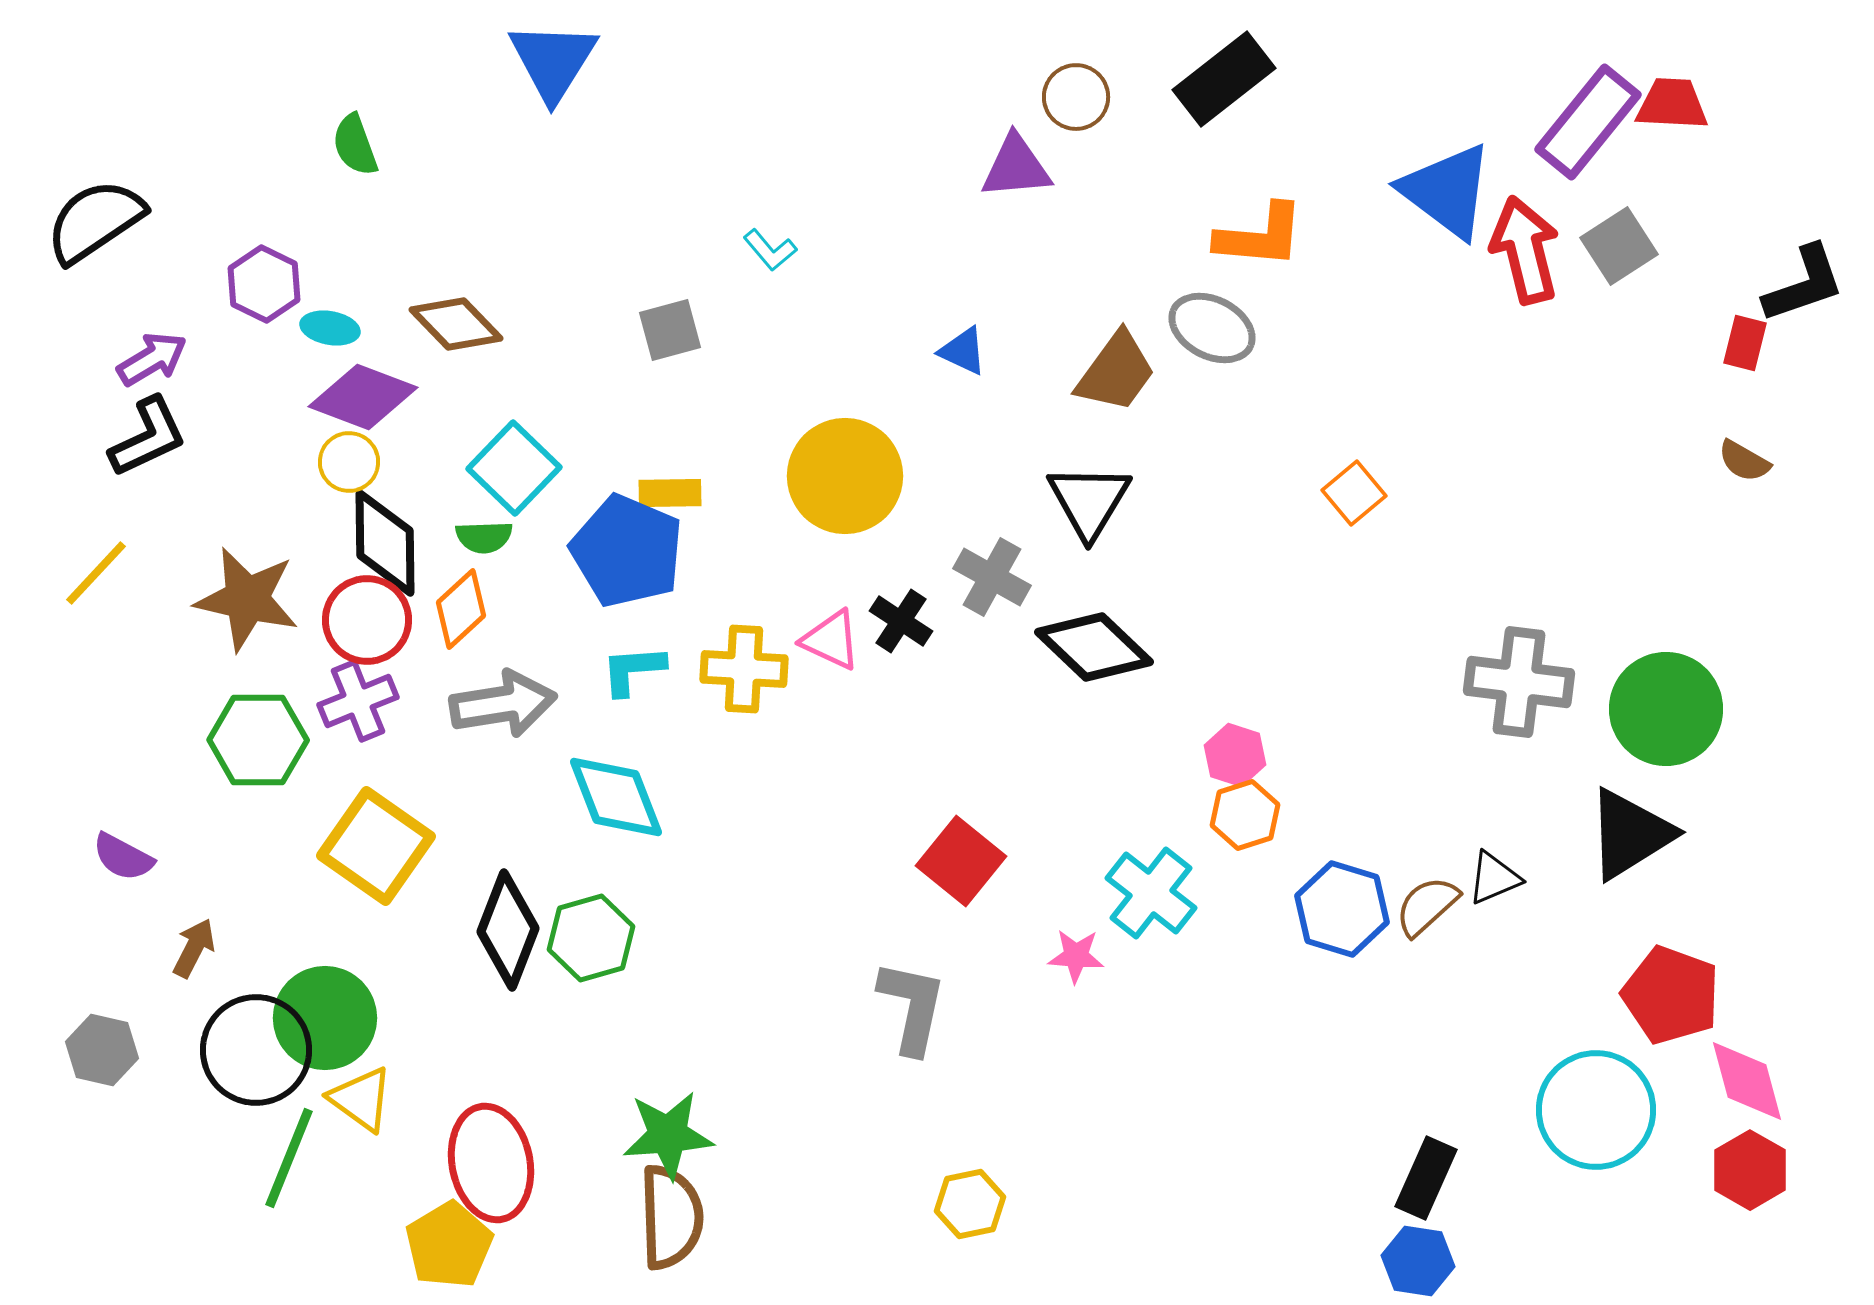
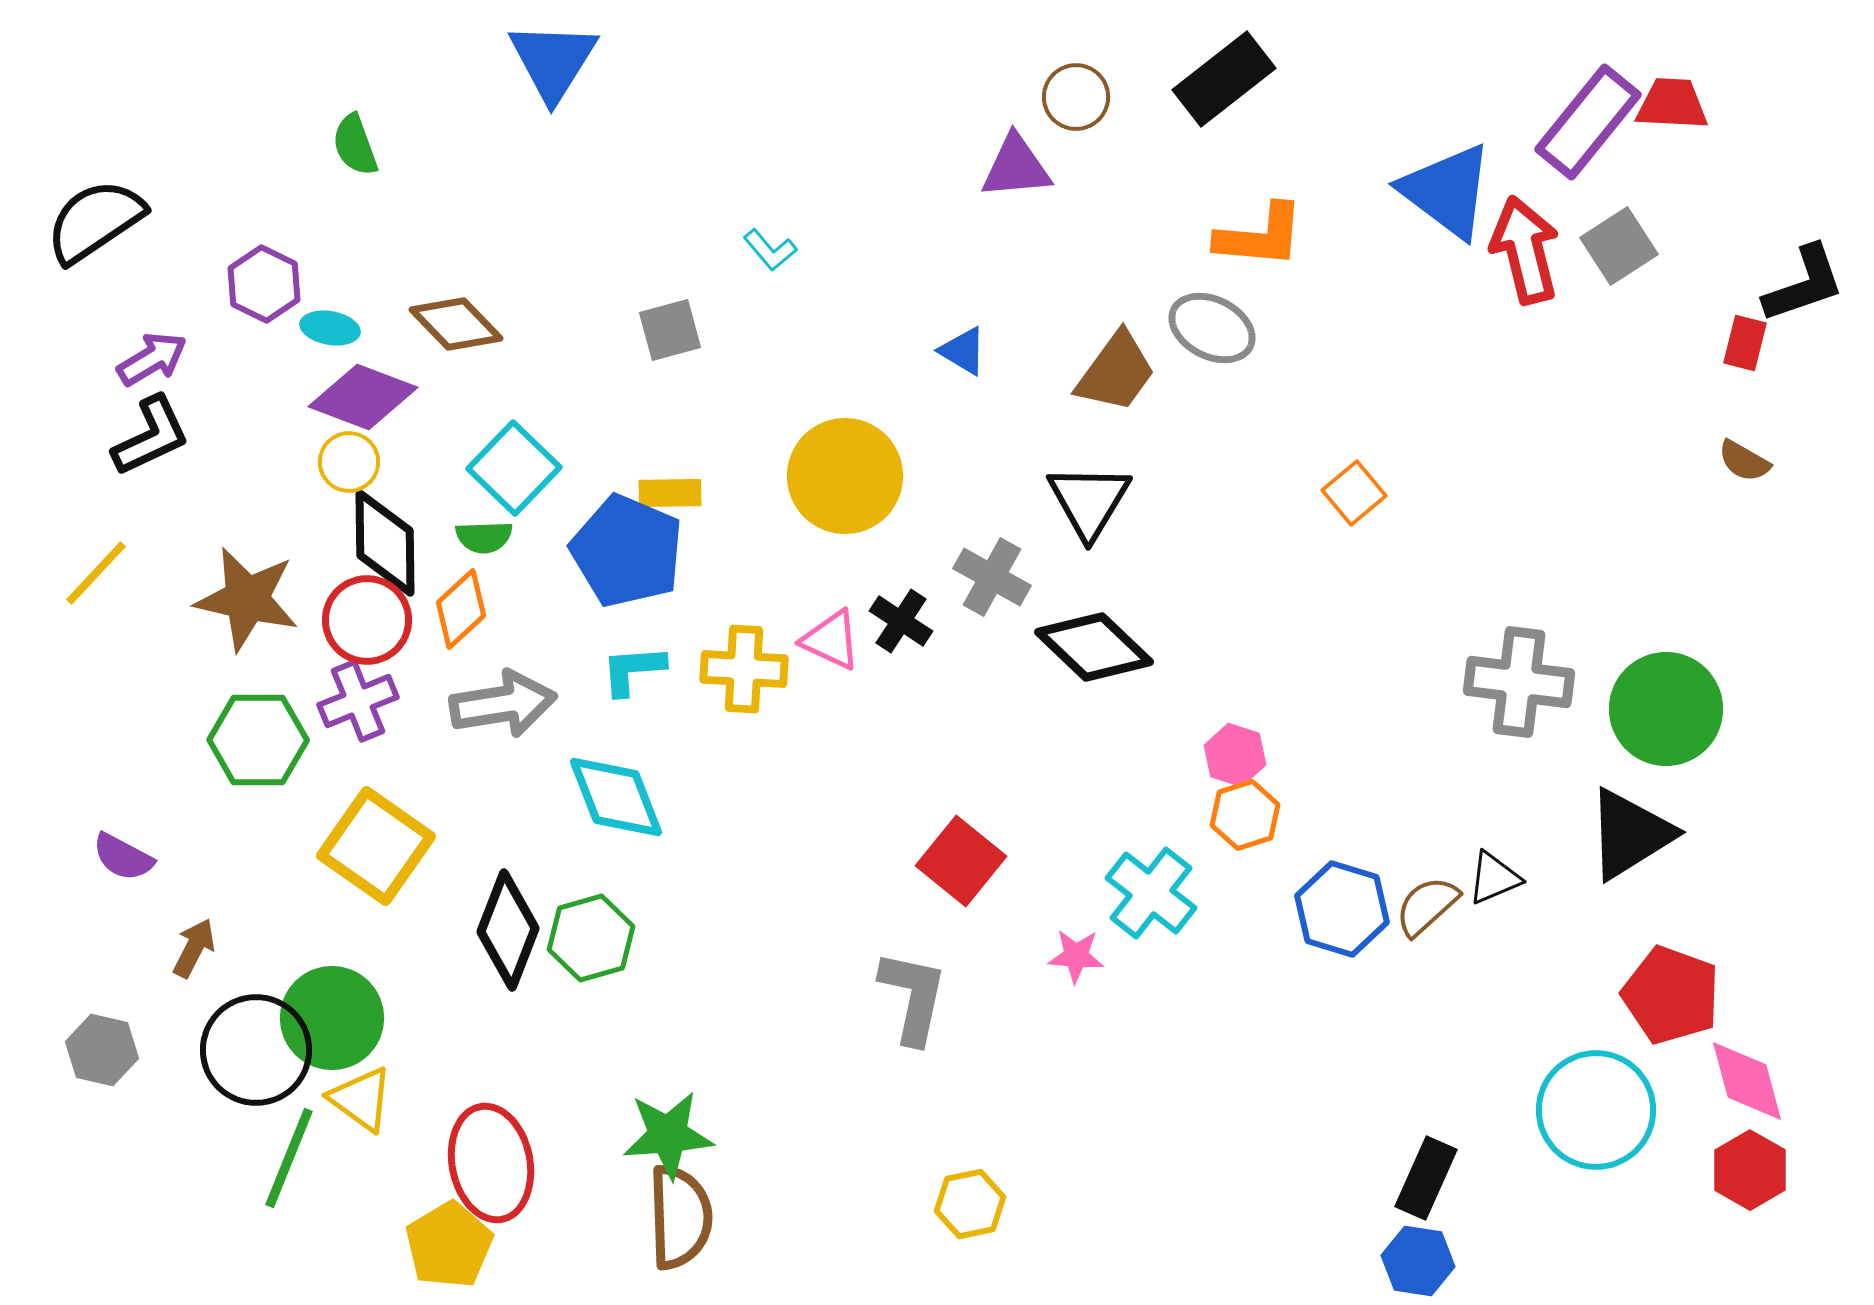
blue triangle at (963, 351): rotated 6 degrees clockwise
black L-shape at (148, 437): moved 3 px right, 1 px up
gray L-shape at (912, 1007): moved 1 px right, 10 px up
green circle at (325, 1018): moved 7 px right
brown semicircle at (671, 1217): moved 9 px right
